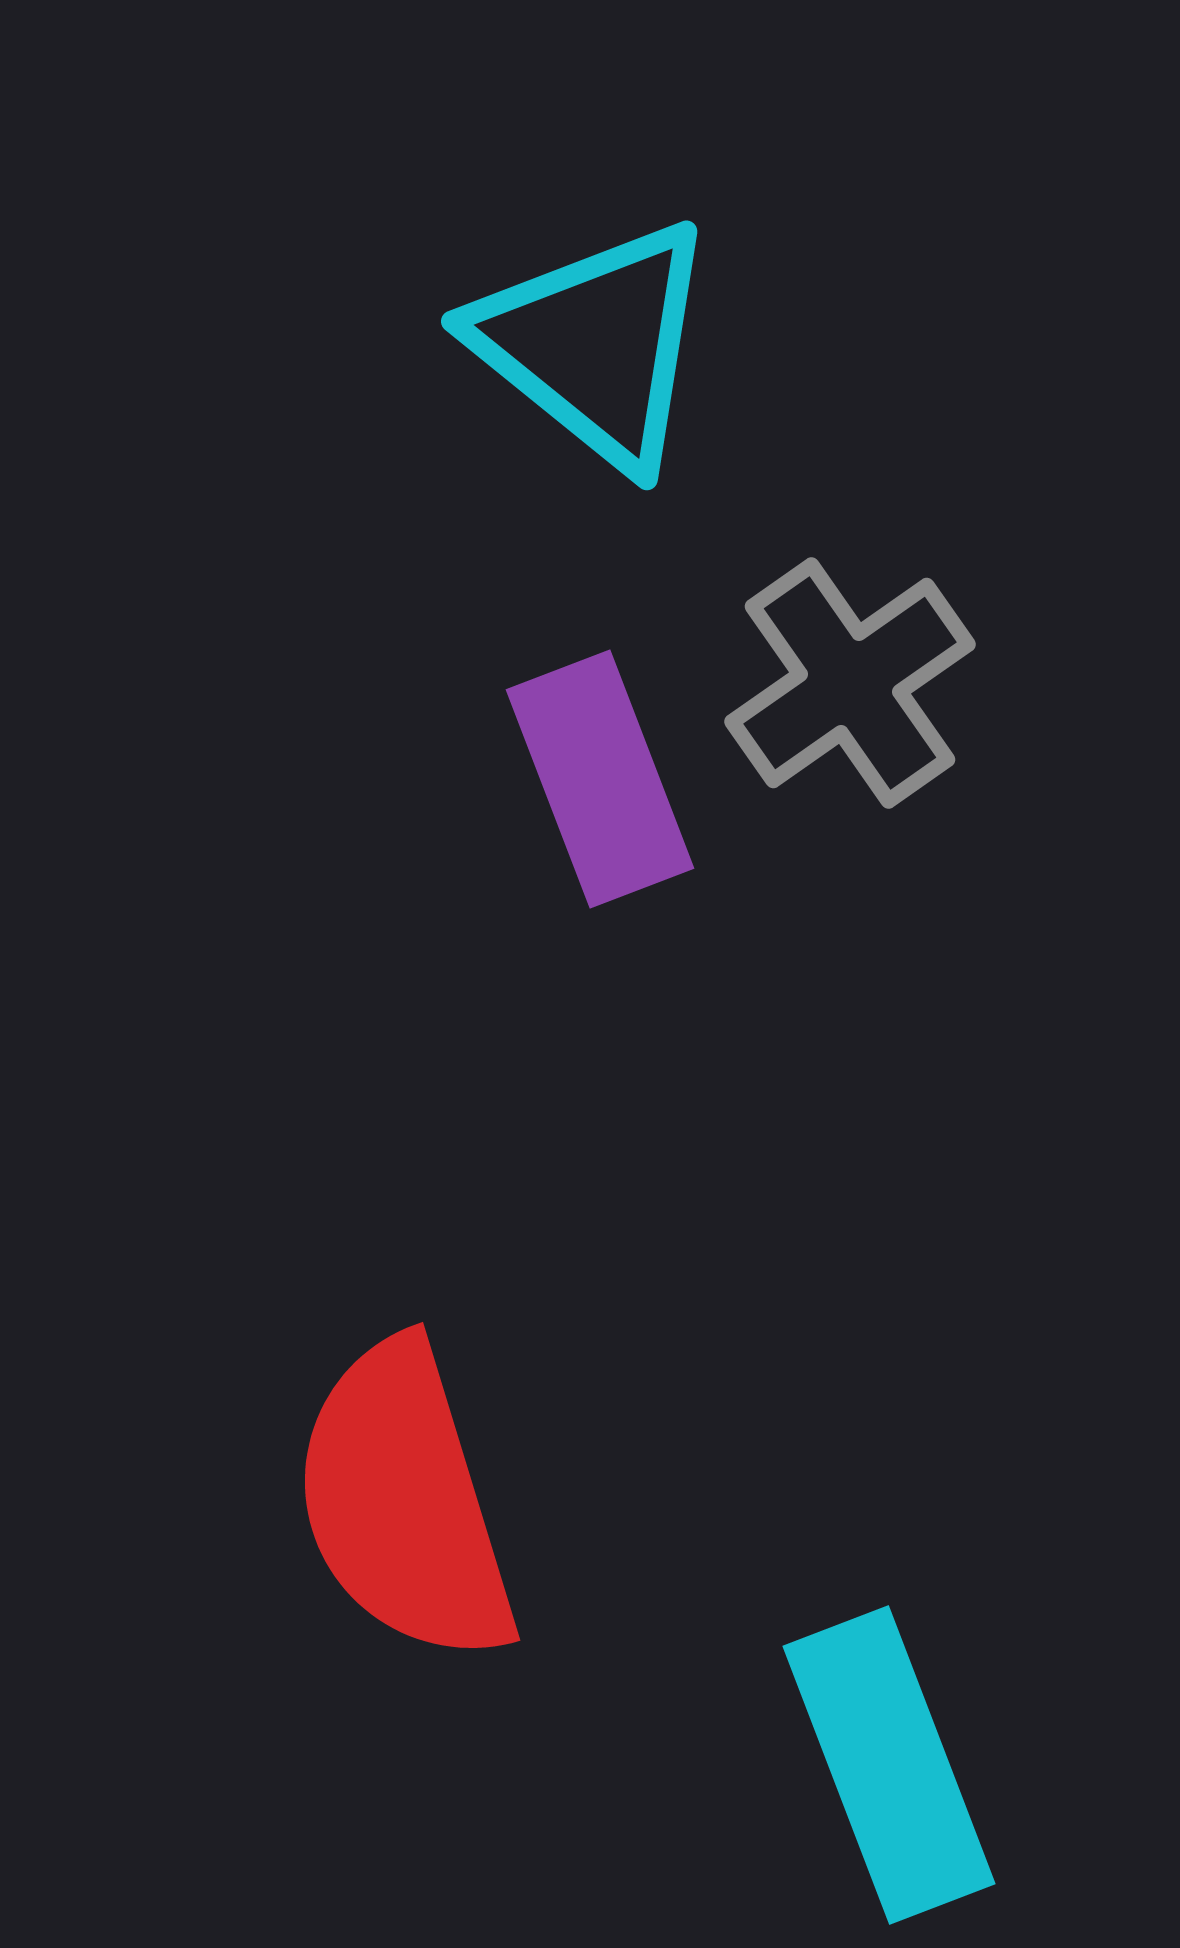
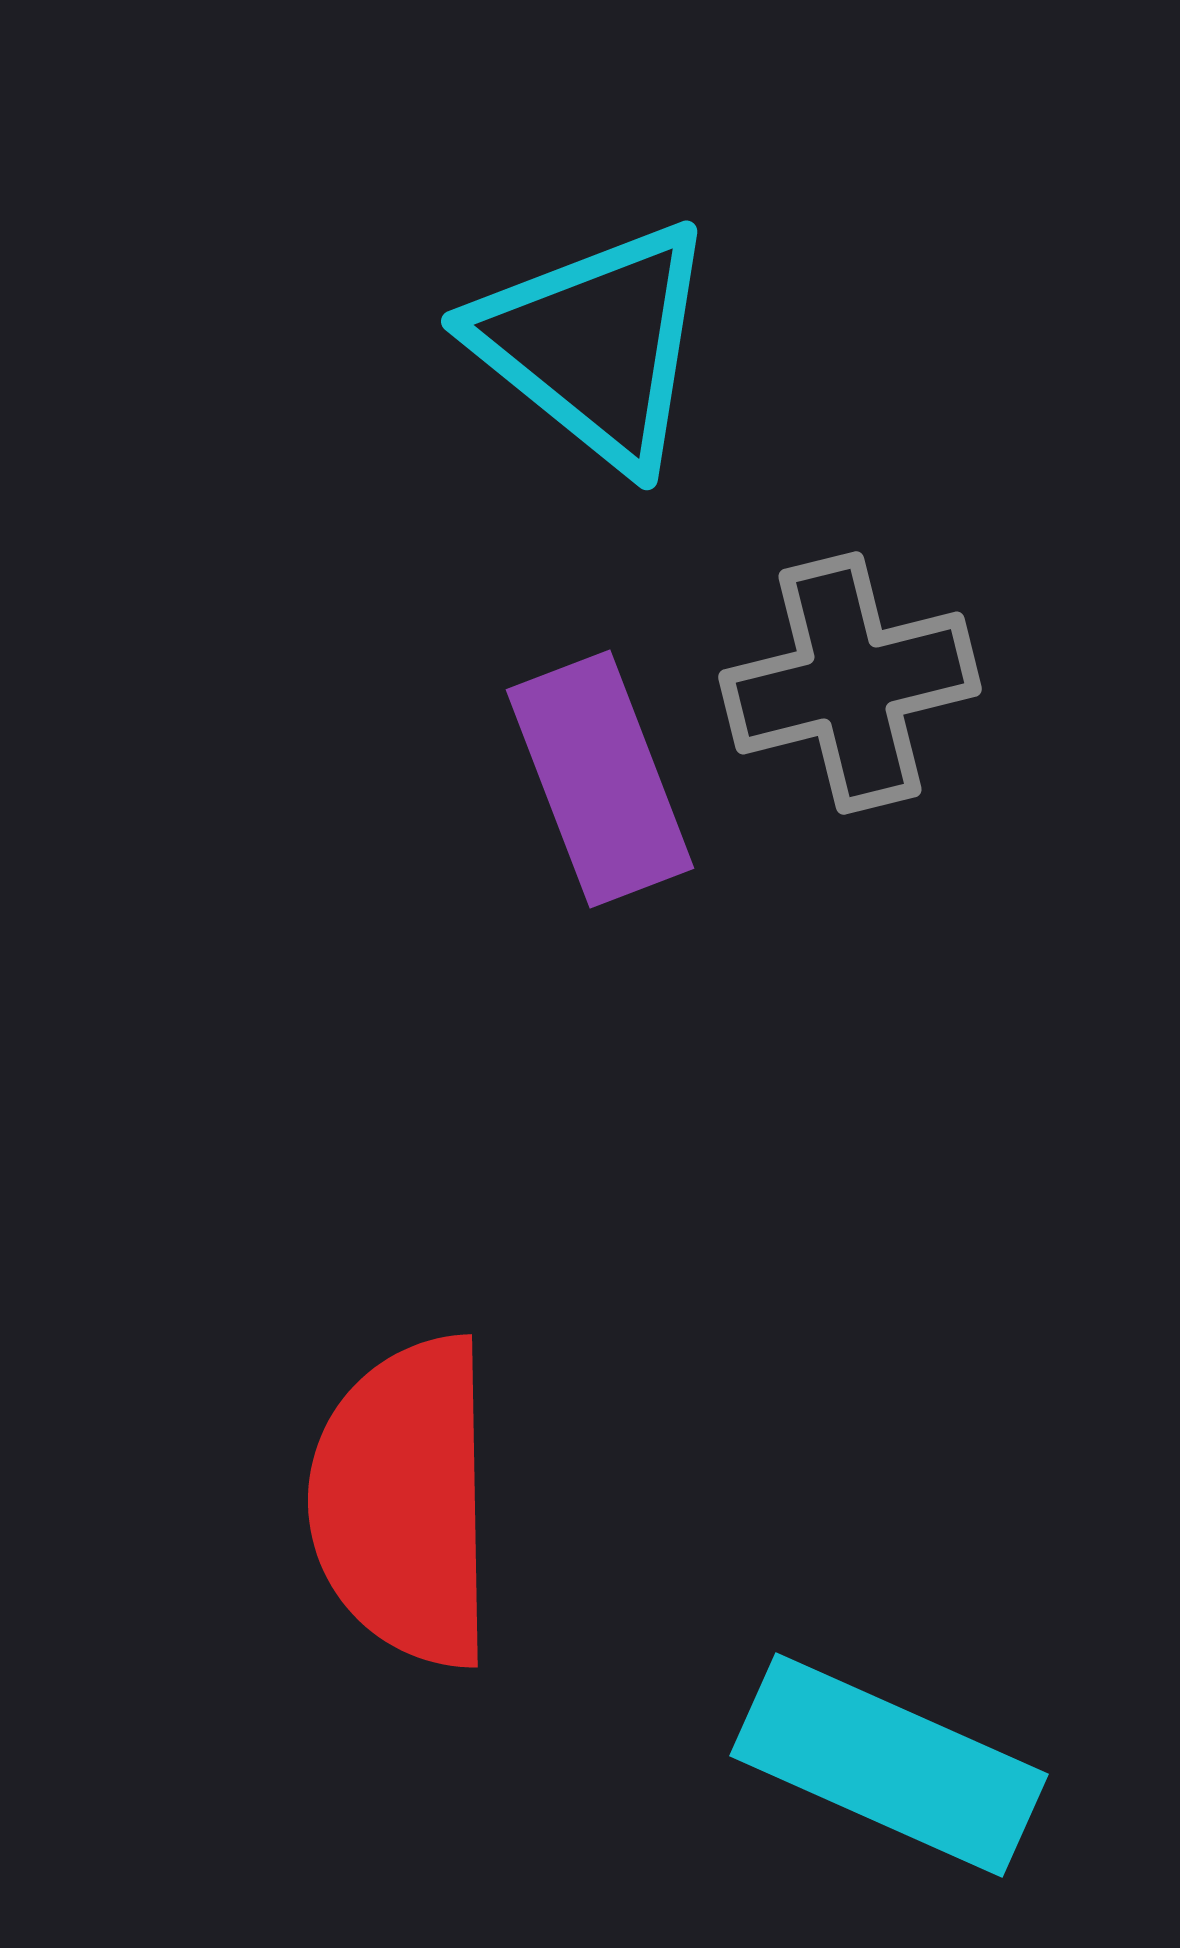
gray cross: rotated 21 degrees clockwise
red semicircle: rotated 16 degrees clockwise
cyan rectangle: rotated 45 degrees counterclockwise
